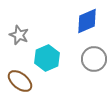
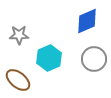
gray star: rotated 24 degrees counterclockwise
cyan hexagon: moved 2 px right
brown ellipse: moved 2 px left, 1 px up
